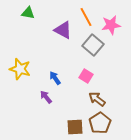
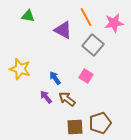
green triangle: moved 3 px down
pink star: moved 3 px right, 2 px up
brown arrow: moved 30 px left
brown pentagon: rotated 15 degrees clockwise
